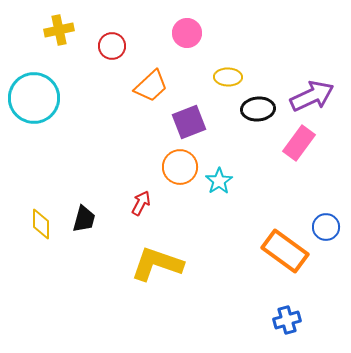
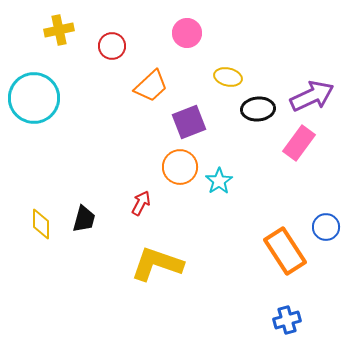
yellow ellipse: rotated 12 degrees clockwise
orange rectangle: rotated 21 degrees clockwise
